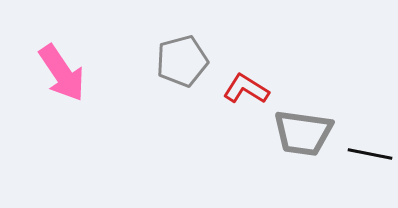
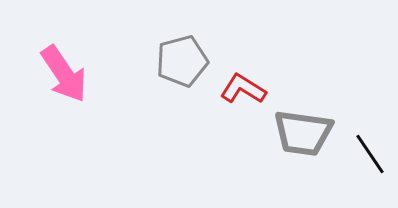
pink arrow: moved 2 px right, 1 px down
red L-shape: moved 3 px left
black line: rotated 45 degrees clockwise
